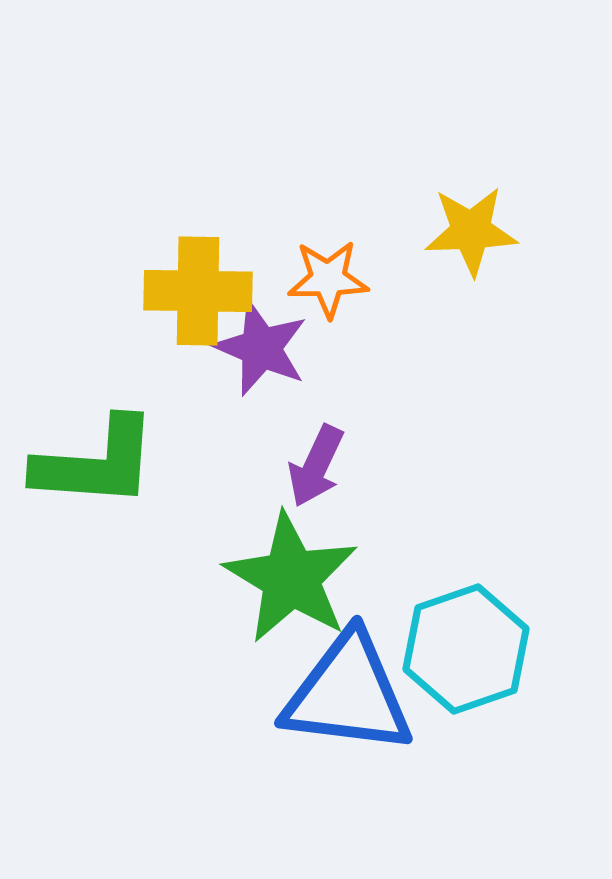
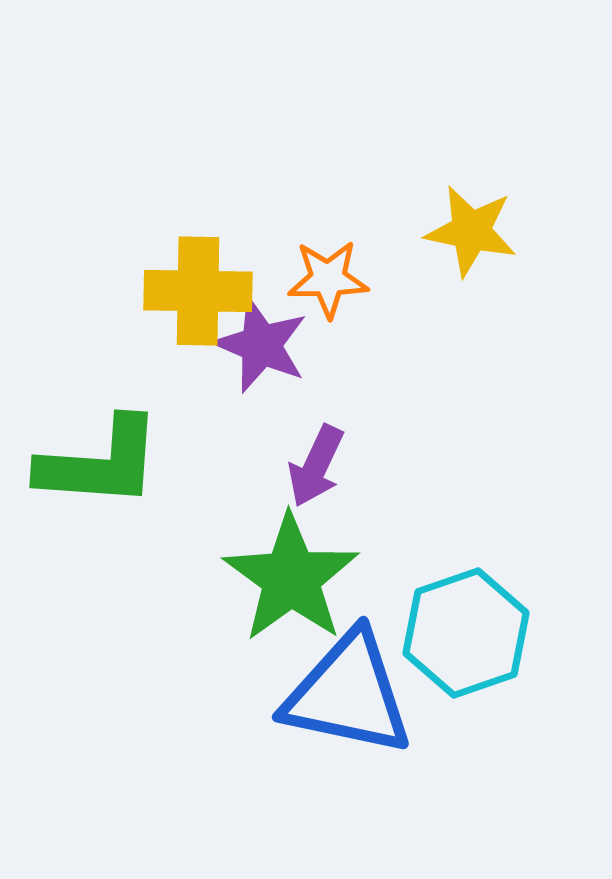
yellow star: rotated 14 degrees clockwise
purple star: moved 3 px up
green L-shape: moved 4 px right
green star: rotated 5 degrees clockwise
cyan hexagon: moved 16 px up
blue triangle: rotated 5 degrees clockwise
